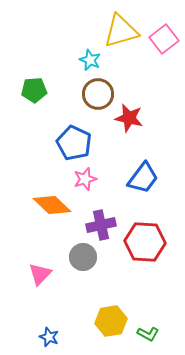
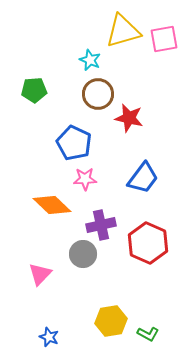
yellow triangle: moved 2 px right
pink square: rotated 28 degrees clockwise
pink star: rotated 15 degrees clockwise
red hexagon: moved 3 px right, 1 px down; rotated 21 degrees clockwise
gray circle: moved 3 px up
